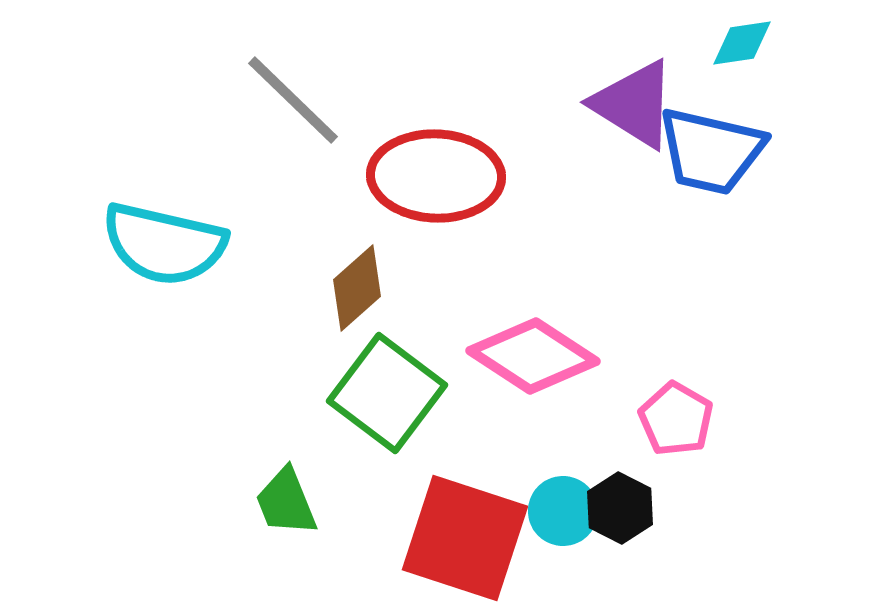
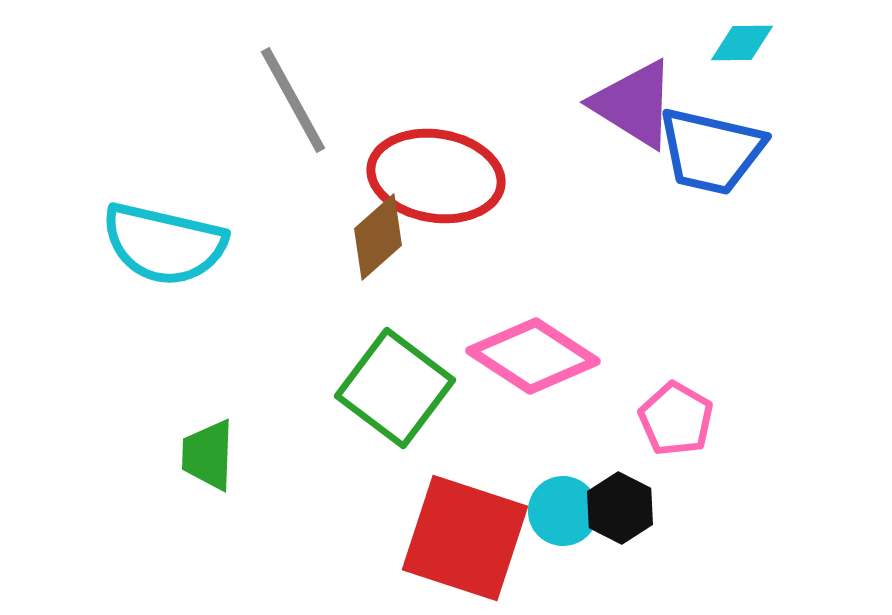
cyan diamond: rotated 8 degrees clockwise
gray line: rotated 17 degrees clockwise
red ellipse: rotated 7 degrees clockwise
brown diamond: moved 21 px right, 51 px up
green square: moved 8 px right, 5 px up
green trapezoid: moved 78 px left, 47 px up; rotated 24 degrees clockwise
